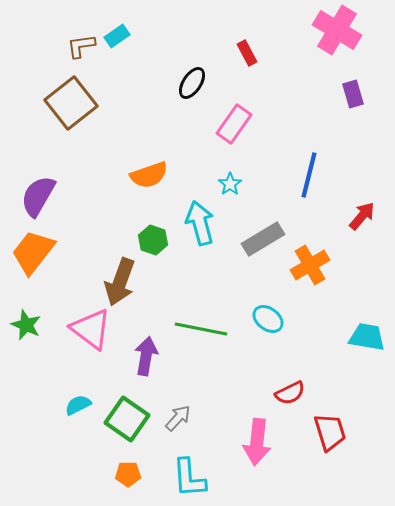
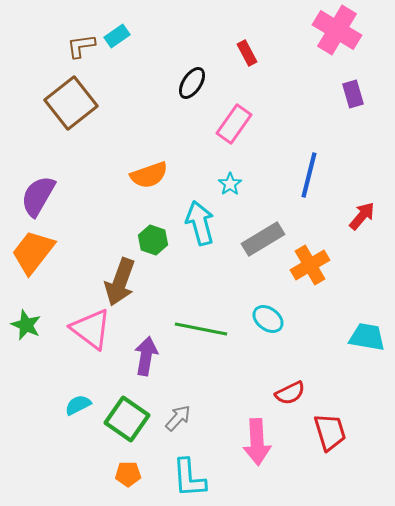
pink arrow: rotated 9 degrees counterclockwise
